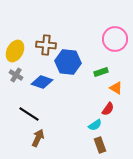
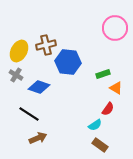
pink circle: moved 11 px up
brown cross: rotated 18 degrees counterclockwise
yellow ellipse: moved 4 px right
green rectangle: moved 2 px right, 2 px down
blue diamond: moved 3 px left, 5 px down
brown arrow: rotated 42 degrees clockwise
brown rectangle: rotated 35 degrees counterclockwise
